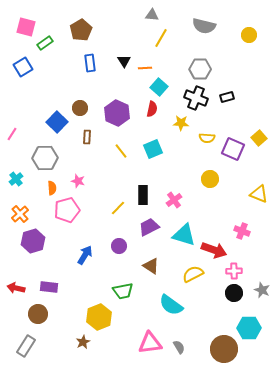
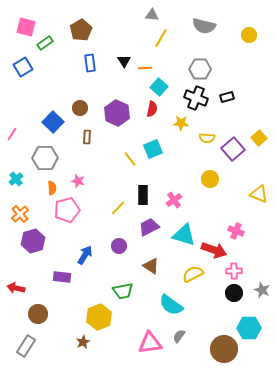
blue square at (57, 122): moved 4 px left
purple square at (233, 149): rotated 25 degrees clockwise
yellow line at (121, 151): moved 9 px right, 8 px down
pink cross at (242, 231): moved 6 px left
purple rectangle at (49, 287): moved 13 px right, 10 px up
gray semicircle at (179, 347): moved 11 px up; rotated 112 degrees counterclockwise
